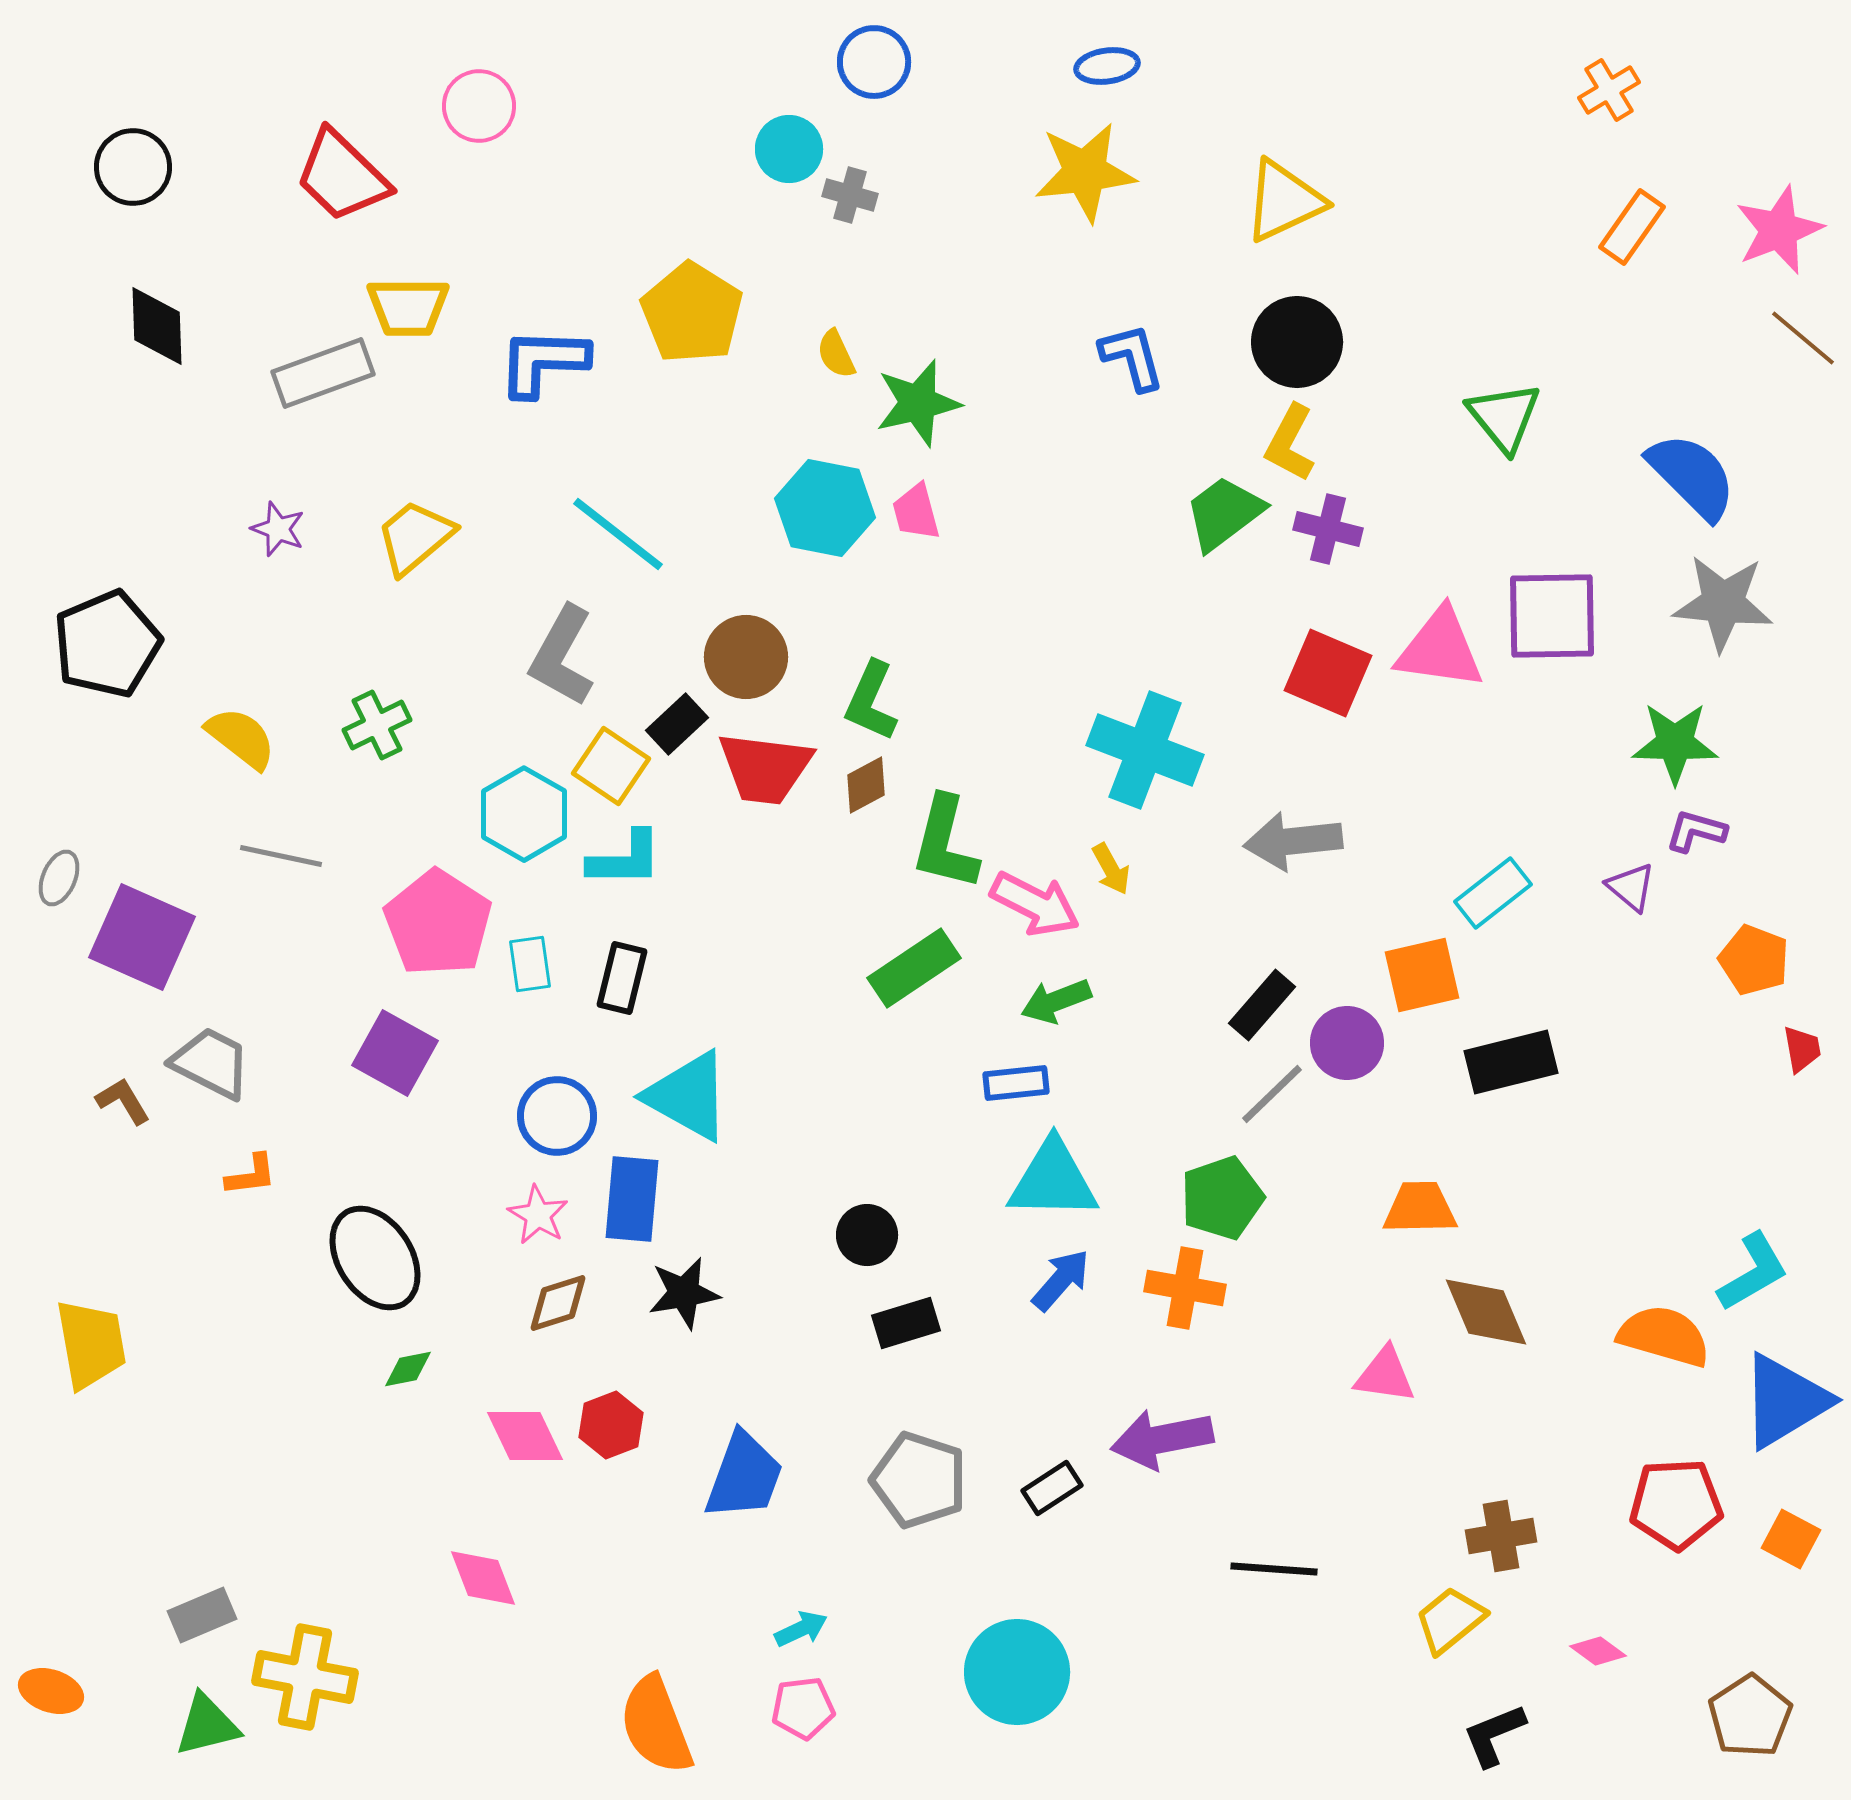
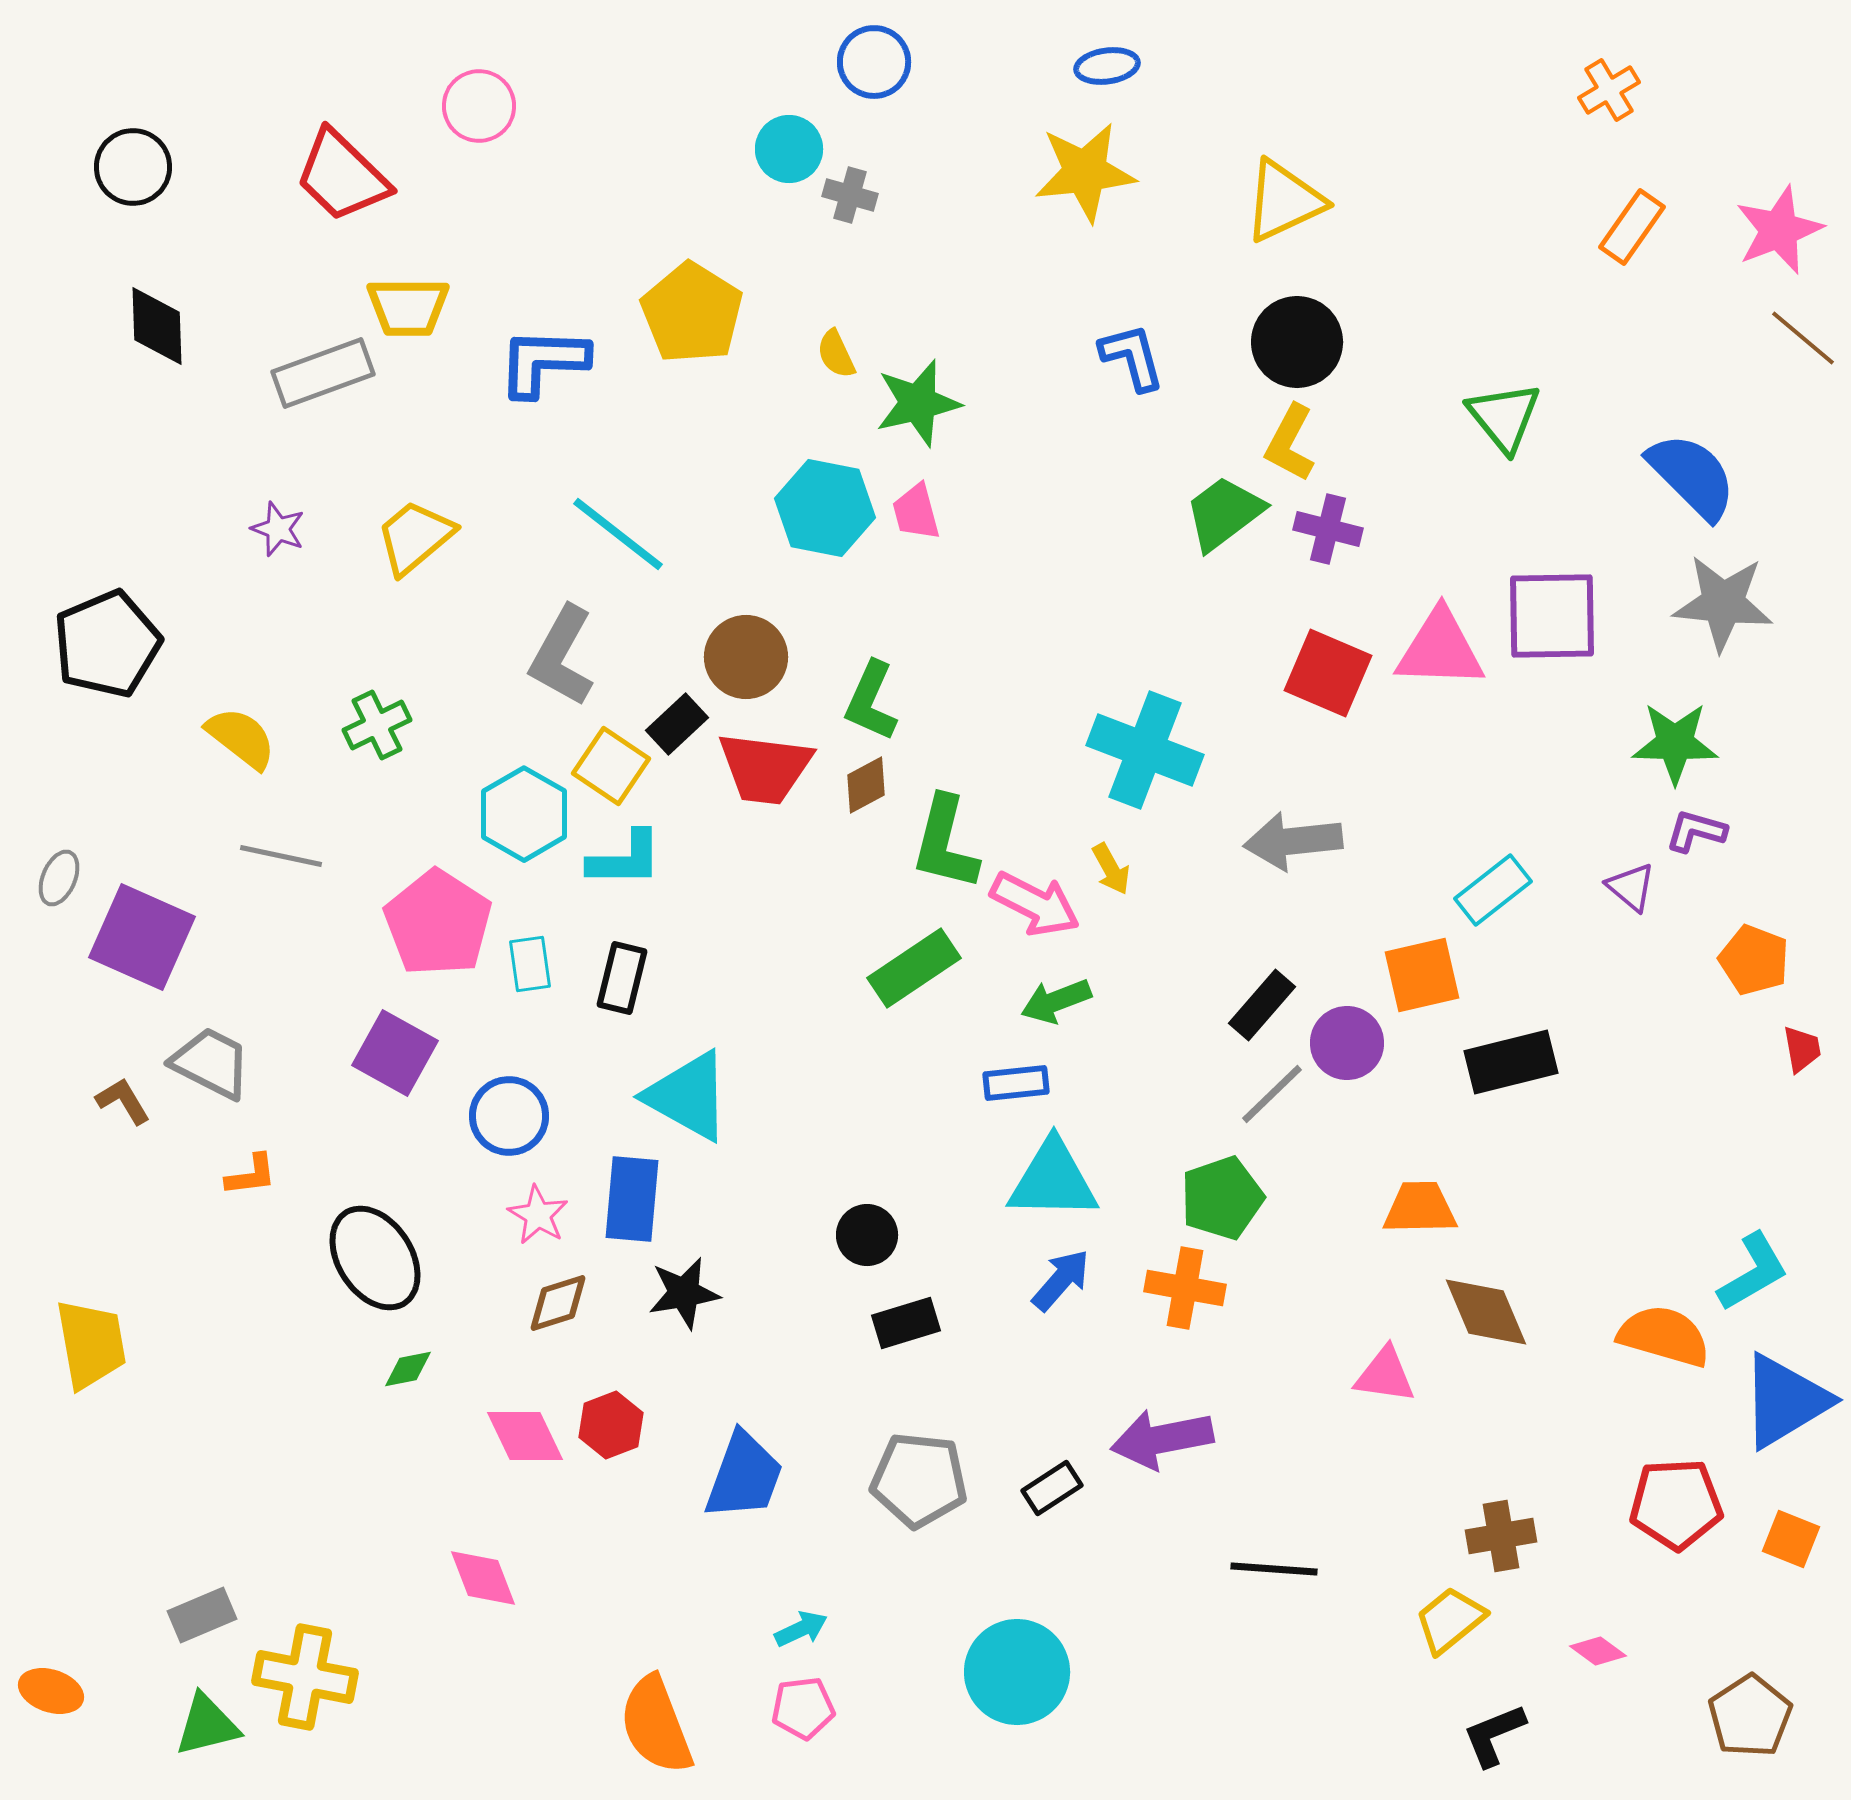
pink triangle at (1440, 649): rotated 6 degrees counterclockwise
cyan rectangle at (1493, 893): moved 3 px up
blue circle at (557, 1116): moved 48 px left
gray pentagon at (919, 1480): rotated 12 degrees counterclockwise
orange square at (1791, 1539): rotated 6 degrees counterclockwise
